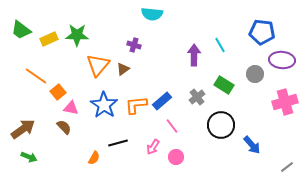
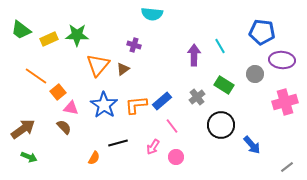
cyan line: moved 1 px down
